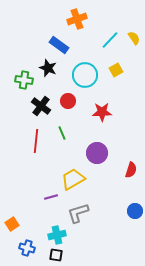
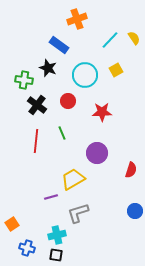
black cross: moved 4 px left, 1 px up
